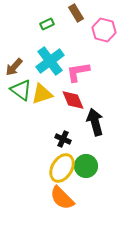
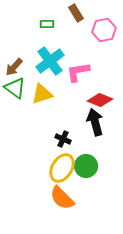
green rectangle: rotated 24 degrees clockwise
pink hexagon: rotated 25 degrees counterclockwise
green triangle: moved 6 px left, 2 px up
red diamond: moved 27 px right; rotated 45 degrees counterclockwise
